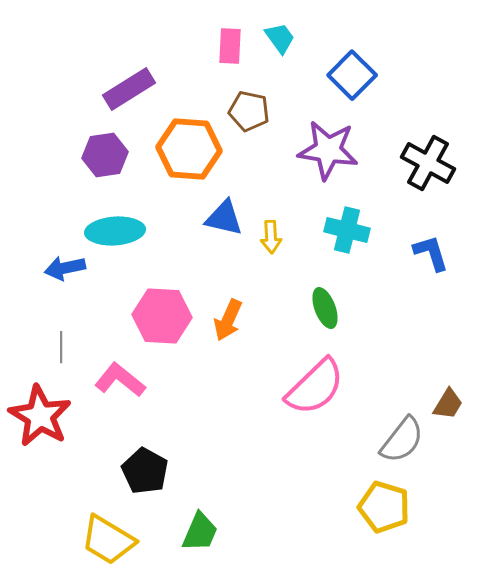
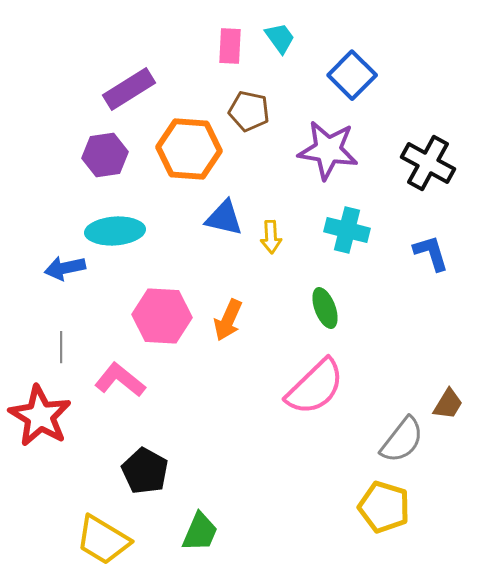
yellow trapezoid: moved 5 px left
